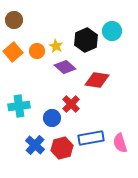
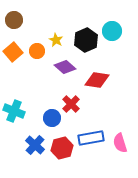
yellow star: moved 6 px up
cyan cross: moved 5 px left, 5 px down; rotated 30 degrees clockwise
